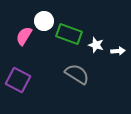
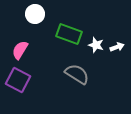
white circle: moved 9 px left, 7 px up
pink semicircle: moved 4 px left, 14 px down
white arrow: moved 1 px left, 4 px up; rotated 16 degrees counterclockwise
